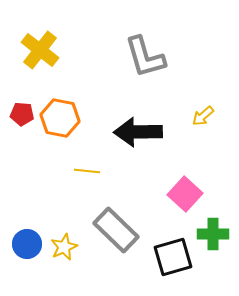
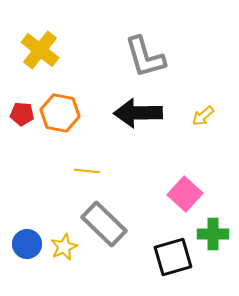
orange hexagon: moved 5 px up
black arrow: moved 19 px up
gray rectangle: moved 12 px left, 6 px up
